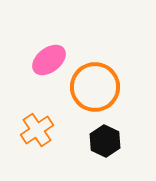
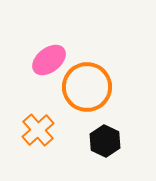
orange circle: moved 8 px left
orange cross: moved 1 px right; rotated 8 degrees counterclockwise
